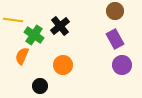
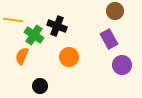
black cross: moved 3 px left; rotated 30 degrees counterclockwise
purple rectangle: moved 6 px left
orange circle: moved 6 px right, 8 px up
